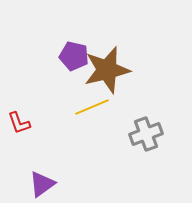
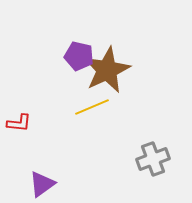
purple pentagon: moved 5 px right
brown star: rotated 12 degrees counterclockwise
red L-shape: rotated 65 degrees counterclockwise
gray cross: moved 7 px right, 25 px down
